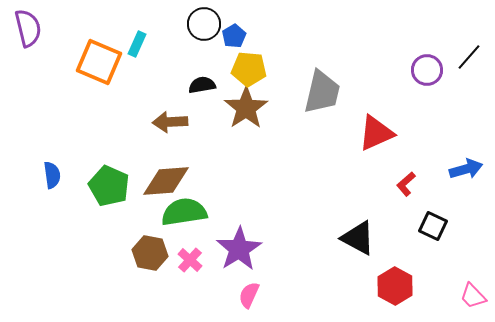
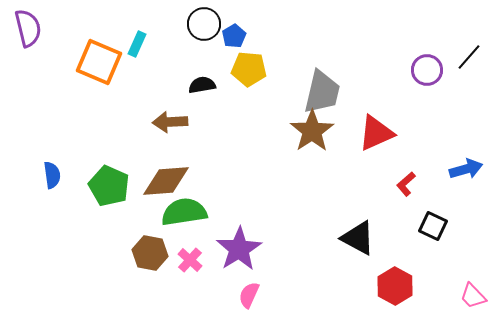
brown star: moved 66 px right, 23 px down
